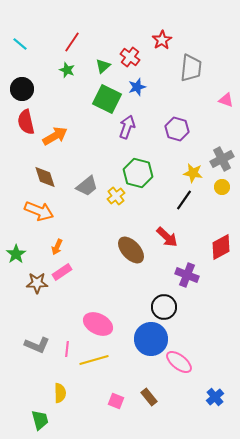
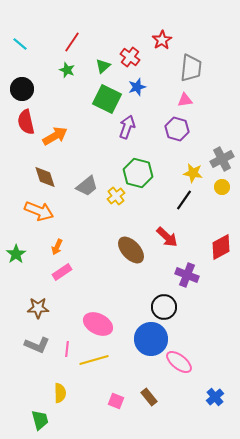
pink triangle at (226, 100): moved 41 px left; rotated 28 degrees counterclockwise
brown star at (37, 283): moved 1 px right, 25 px down
